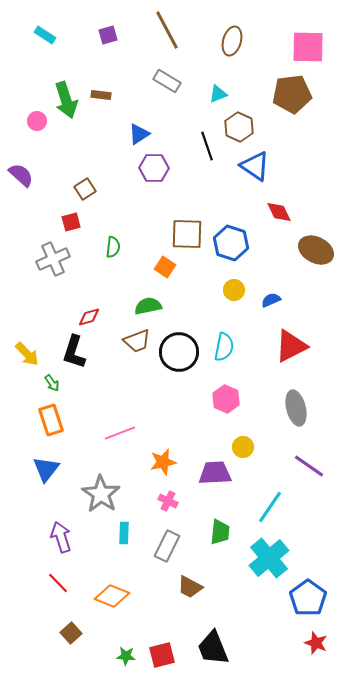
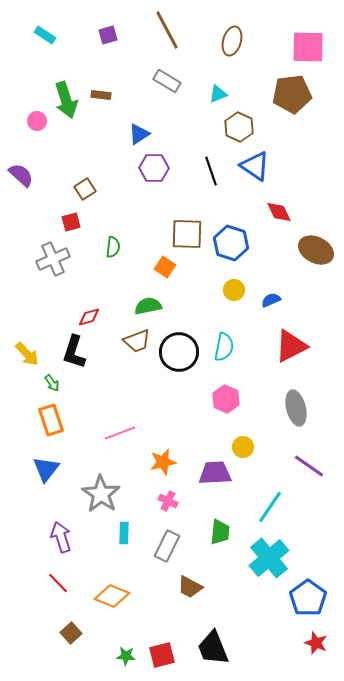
black line at (207, 146): moved 4 px right, 25 px down
